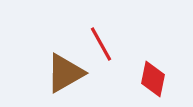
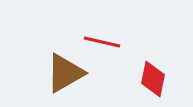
red line: moved 1 px right, 2 px up; rotated 48 degrees counterclockwise
